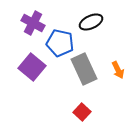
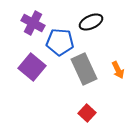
blue pentagon: moved 1 px up; rotated 8 degrees counterclockwise
red square: moved 5 px right, 1 px down
